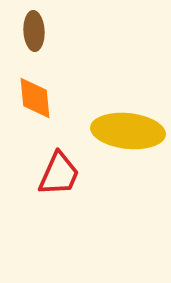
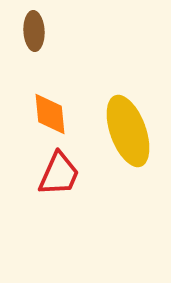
orange diamond: moved 15 px right, 16 px down
yellow ellipse: rotated 64 degrees clockwise
